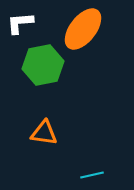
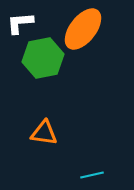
green hexagon: moved 7 px up
